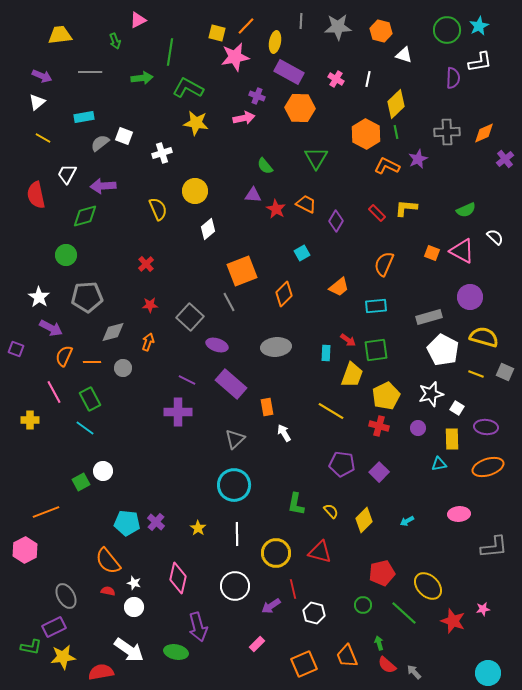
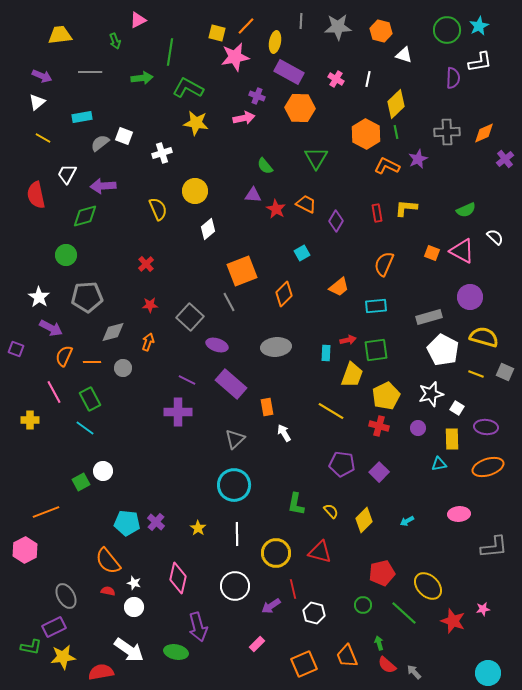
cyan rectangle at (84, 117): moved 2 px left
red rectangle at (377, 213): rotated 36 degrees clockwise
red arrow at (348, 340): rotated 49 degrees counterclockwise
